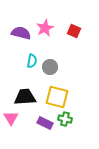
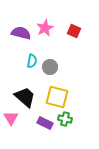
black trapezoid: rotated 45 degrees clockwise
